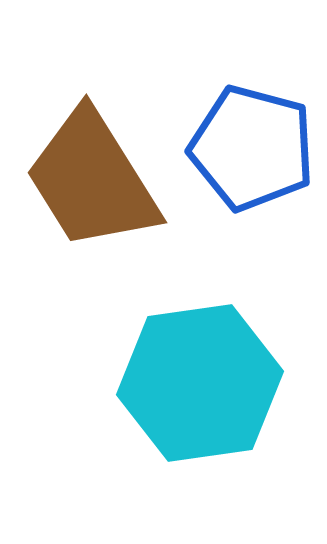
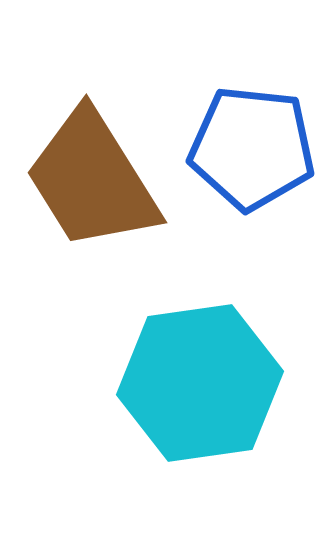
blue pentagon: rotated 9 degrees counterclockwise
